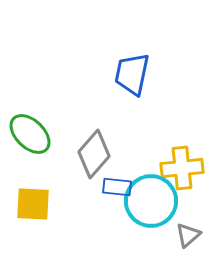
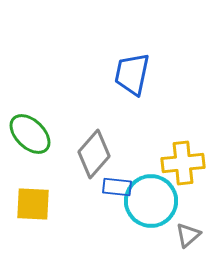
yellow cross: moved 1 px right, 5 px up
